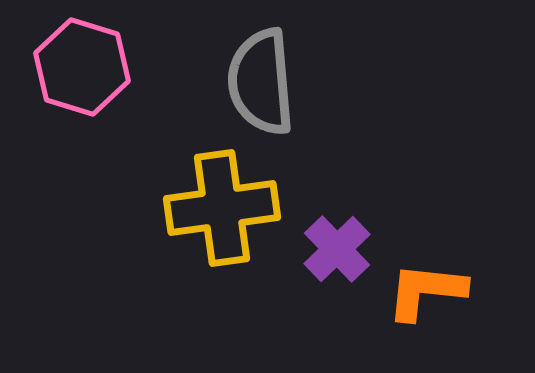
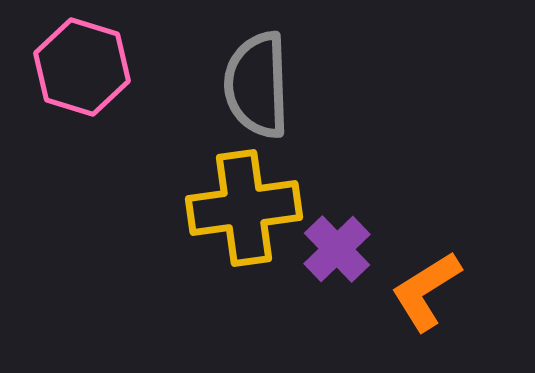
gray semicircle: moved 4 px left, 3 px down; rotated 3 degrees clockwise
yellow cross: moved 22 px right
orange L-shape: rotated 38 degrees counterclockwise
